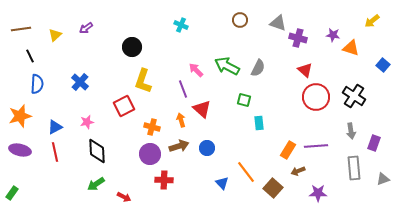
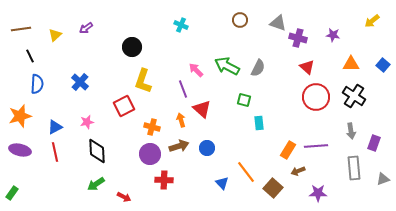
orange triangle at (351, 48): moved 16 px down; rotated 18 degrees counterclockwise
red triangle at (305, 70): moved 2 px right, 3 px up
